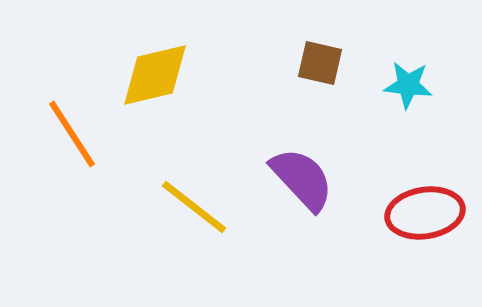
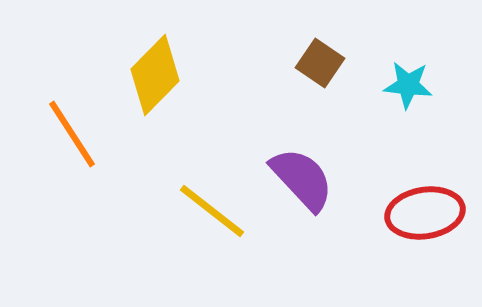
brown square: rotated 21 degrees clockwise
yellow diamond: rotated 32 degrees counterclockwise
yellow line: moved 18 px right, 4 px down
